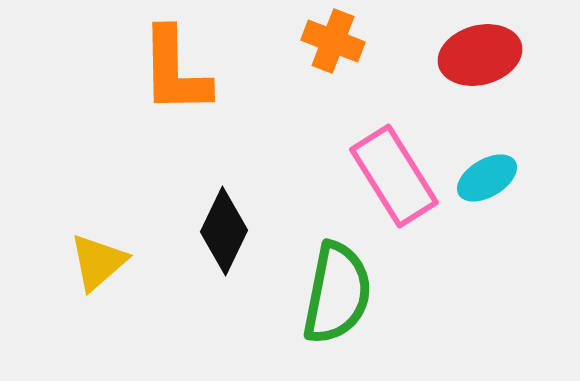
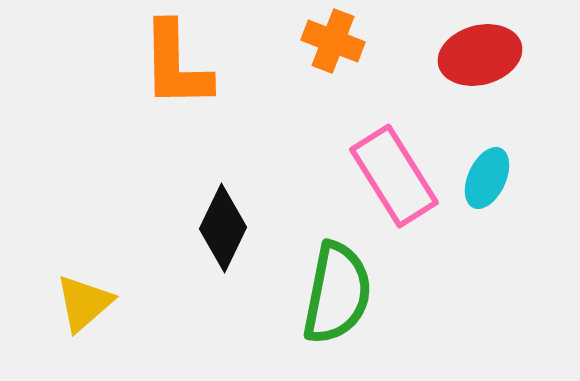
orange L-shape: moved 1 px right, 6 px up
cyan ellipse: rotated 34 degrees counterclockwise
black diamond: moved 1 px left, 3 px up
yellow triangle: moved 14 px left, 41 px down
